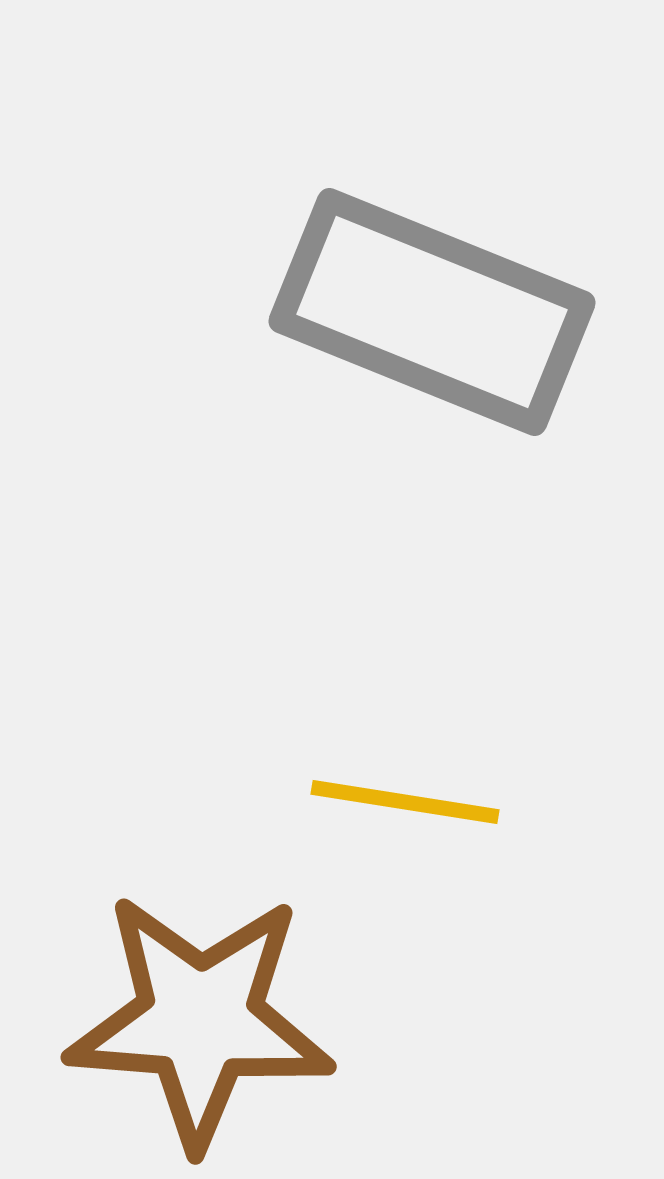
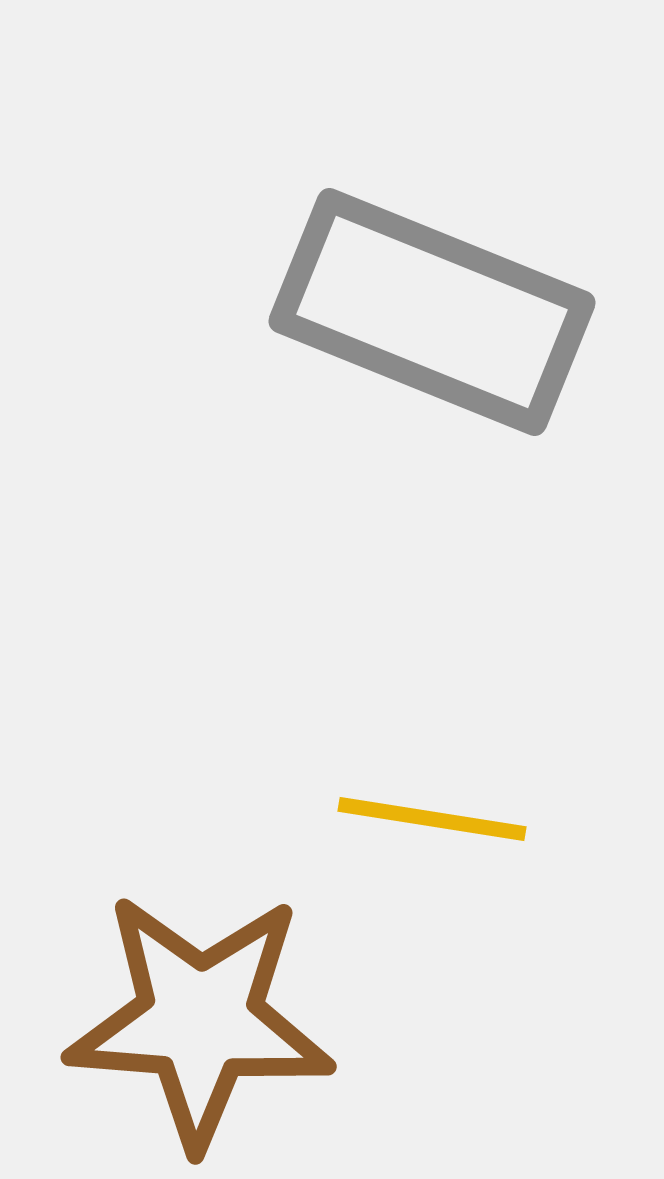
yellow line: moved 27 px right, 17 px down
